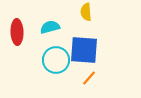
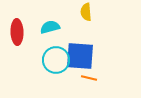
blue square: moved 4 px left, 6 px down
orange line: rotated 63 degrees clockwise
